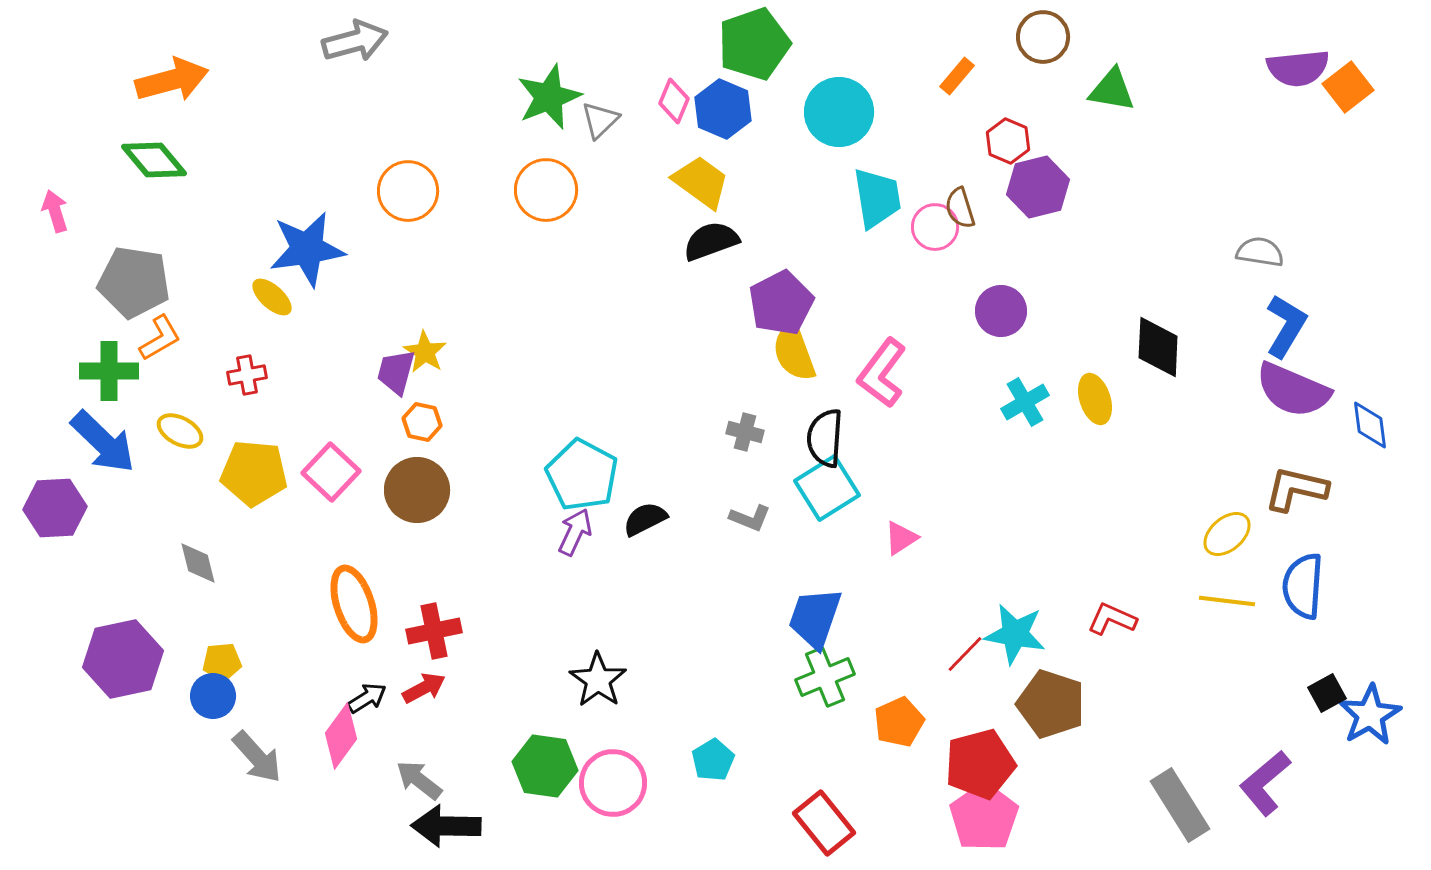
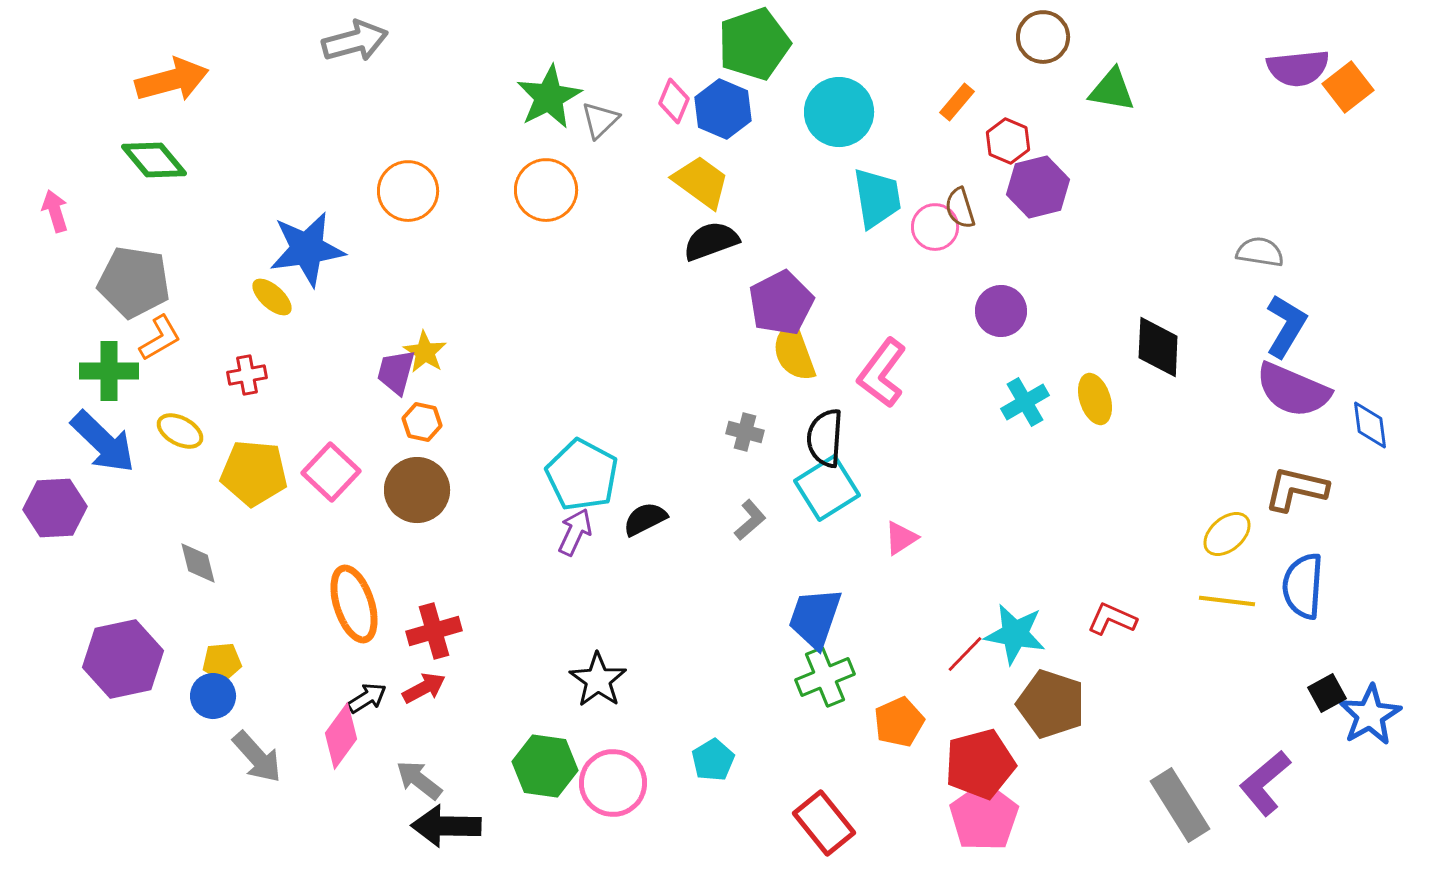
orange rectangle at (957, 76): moved 26 px down
green star at (549, 97): rotated 6 degrees counterclockwise
gray L-shape at (750, 518): moved 2 px down; rotated 63 degrees counterclockwise
red cross at (434, 631): rotated 4 degrees counterclockwise
